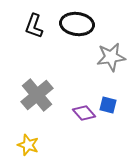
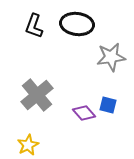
yellow star: rotated 25 degrees clockwise
